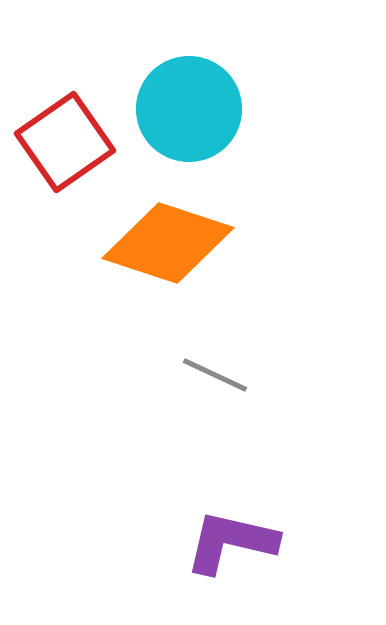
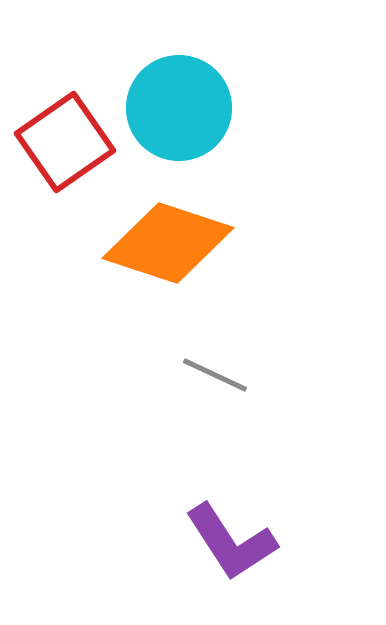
cyan circle: moved 10 px left, 1 px up
purple L-shape: rotated 136 degrees counterclockwise
